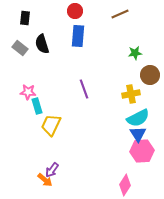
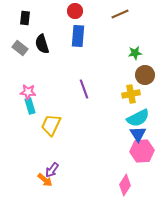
brown circle: moved 5 px left
cyan rectangle: moved 7 px left
